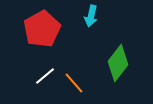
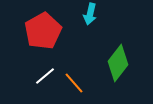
cyan arrow: moved 1 px left, 2 px up
red pentagon: moved 1 px right, 2 px down
